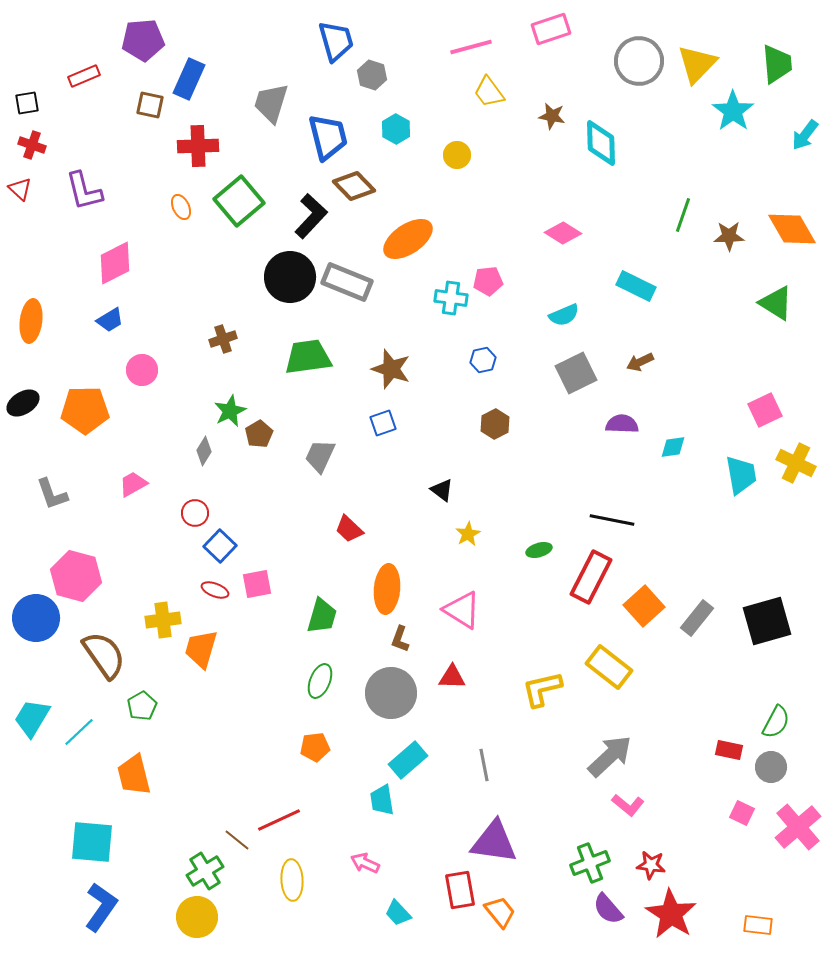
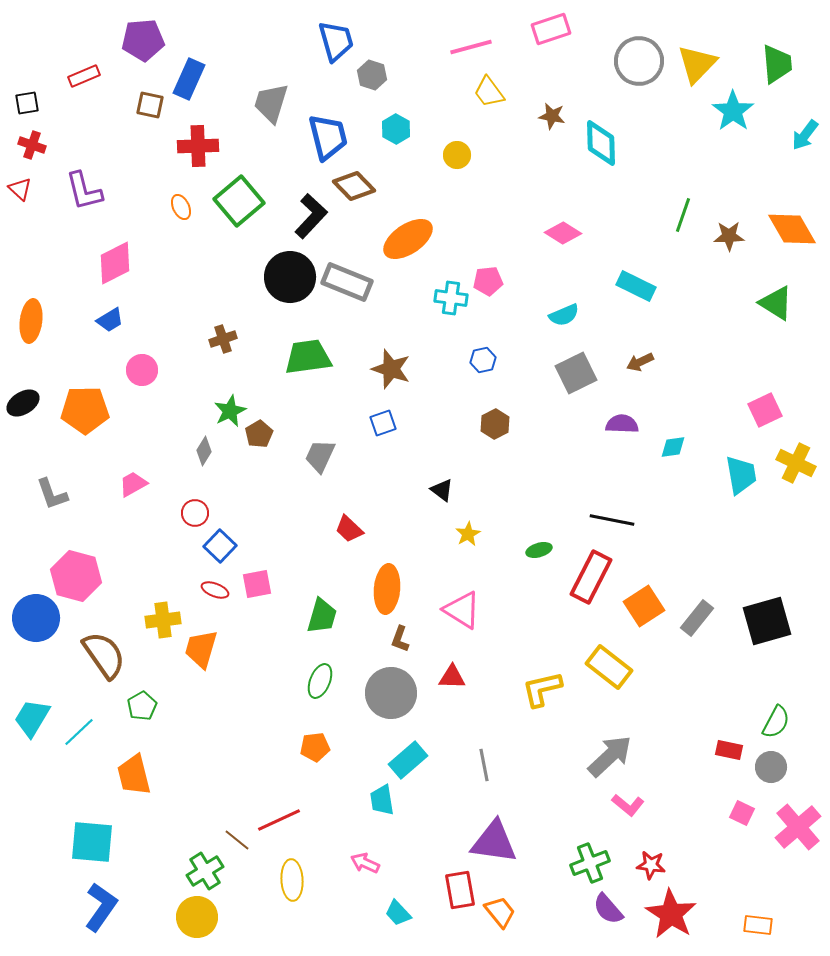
orange square at (644, 606): rotated 9 degrees clockwise
